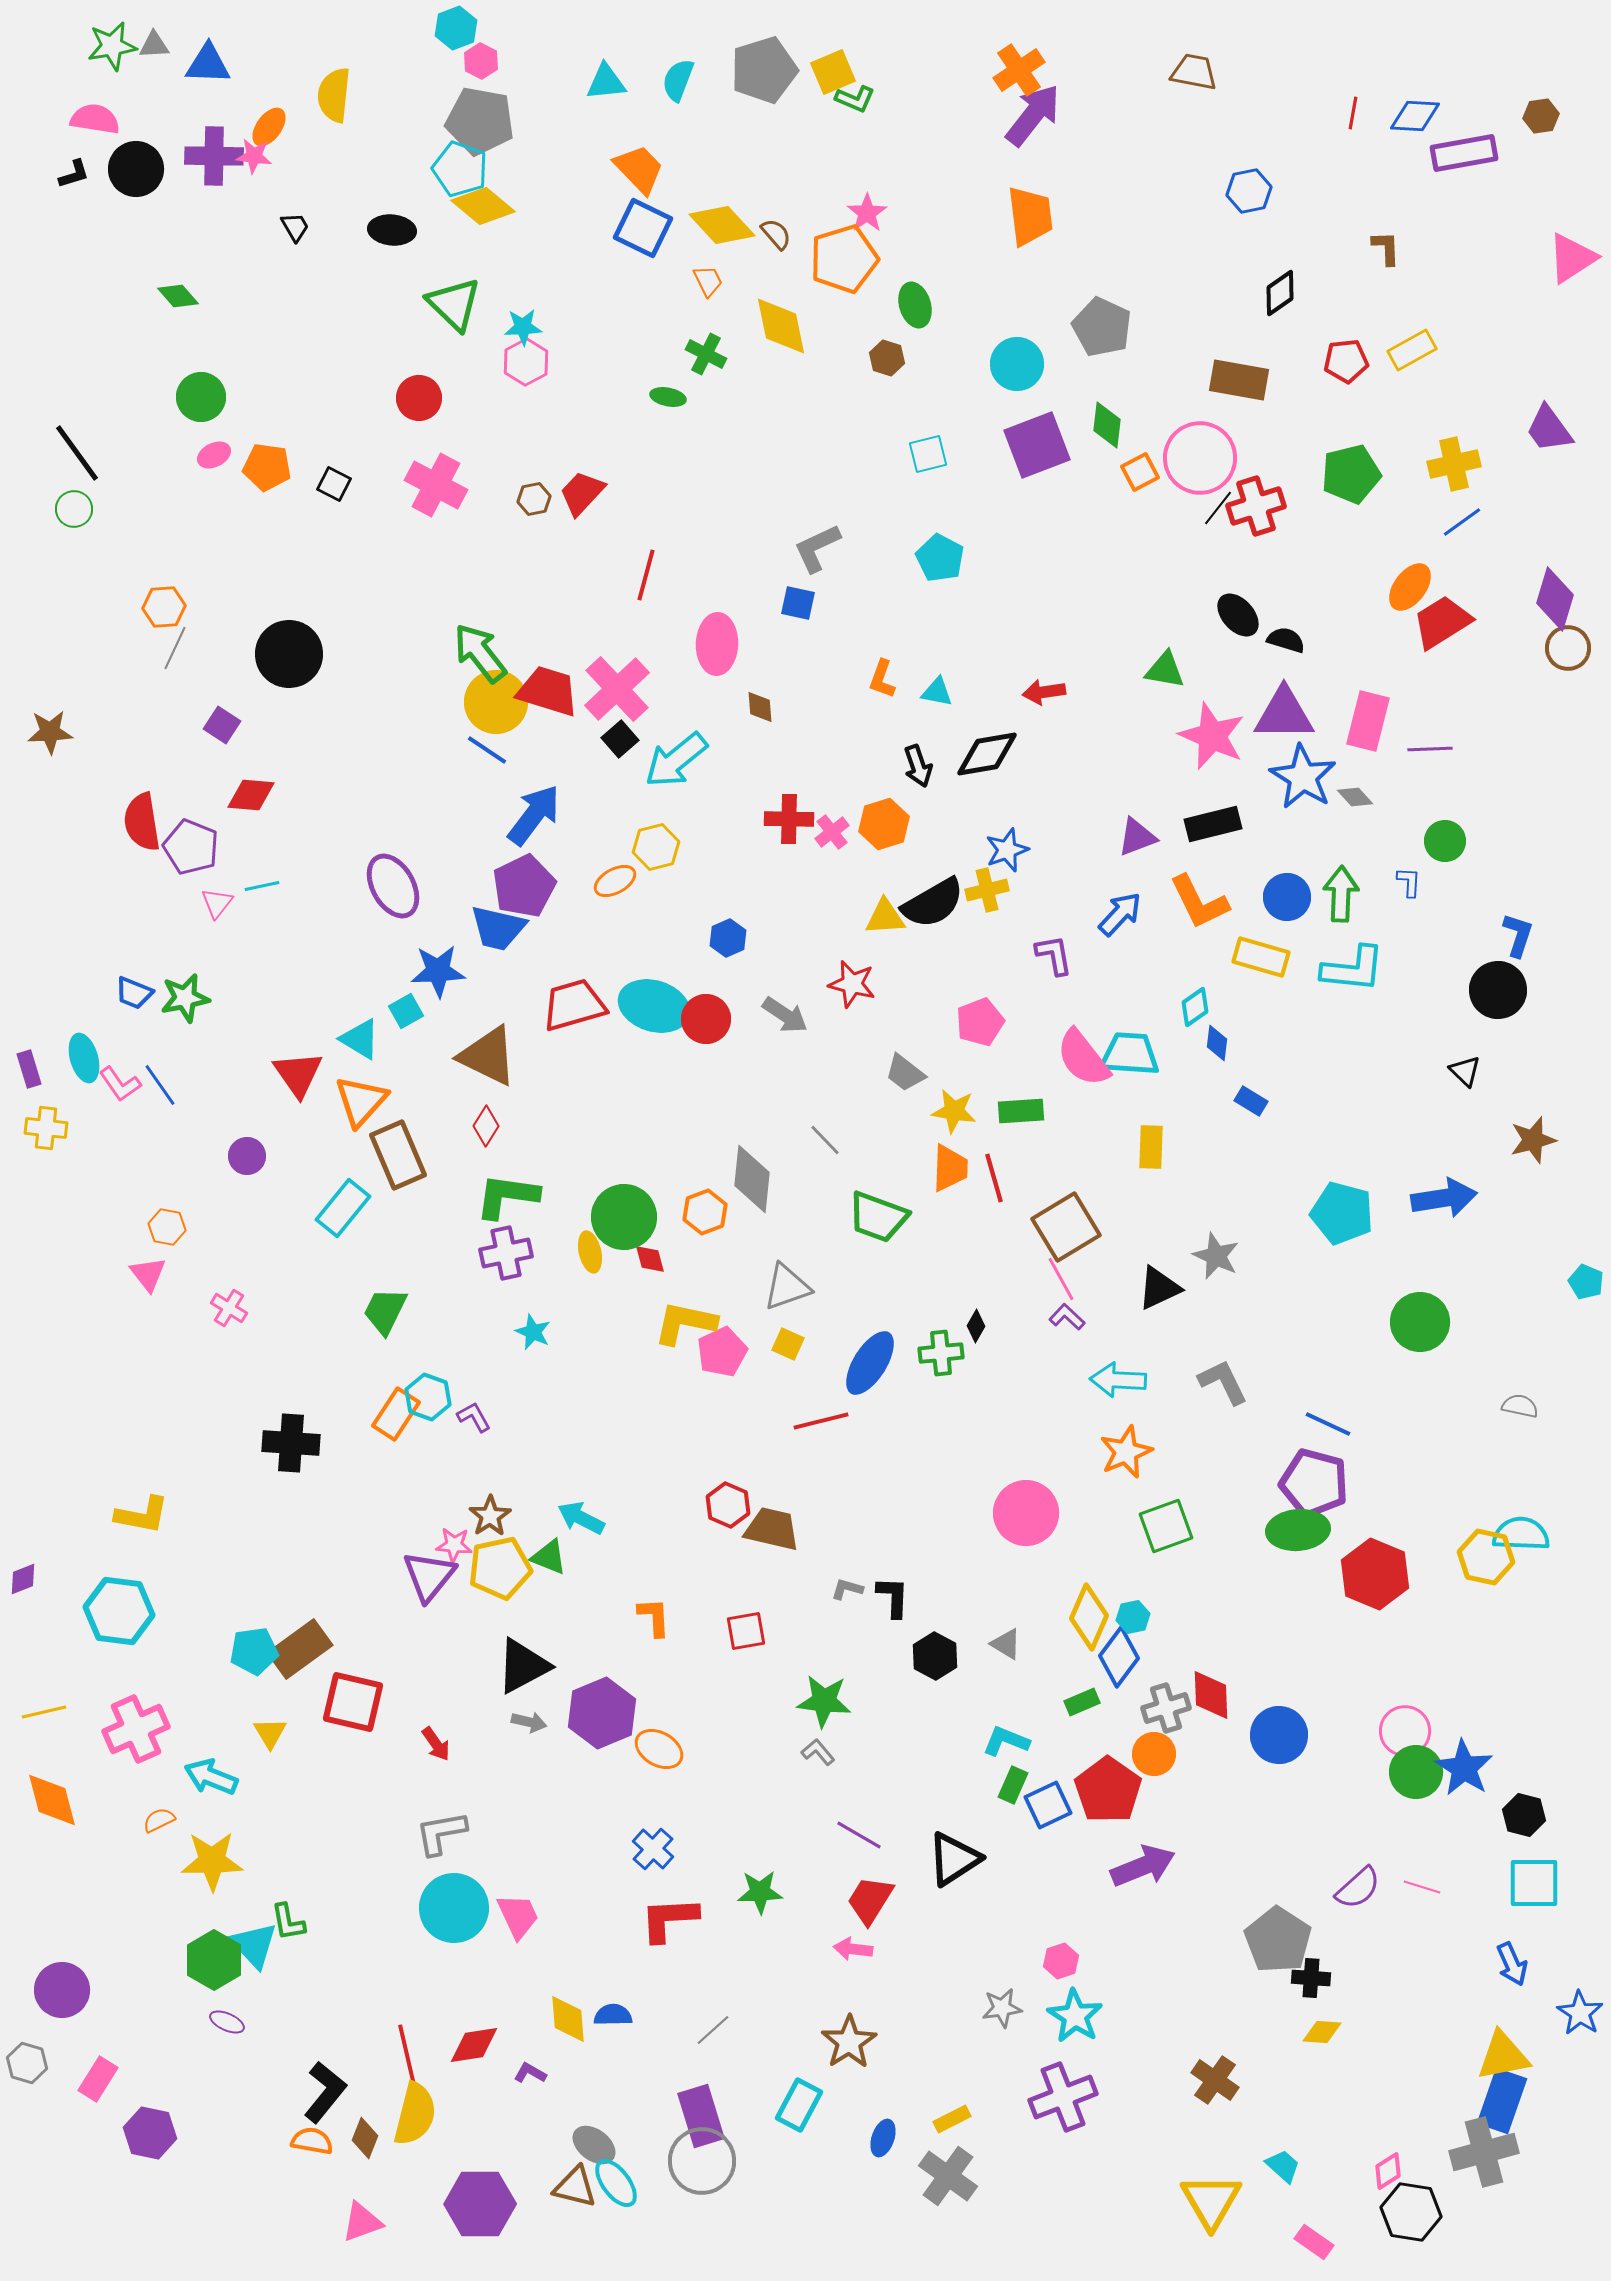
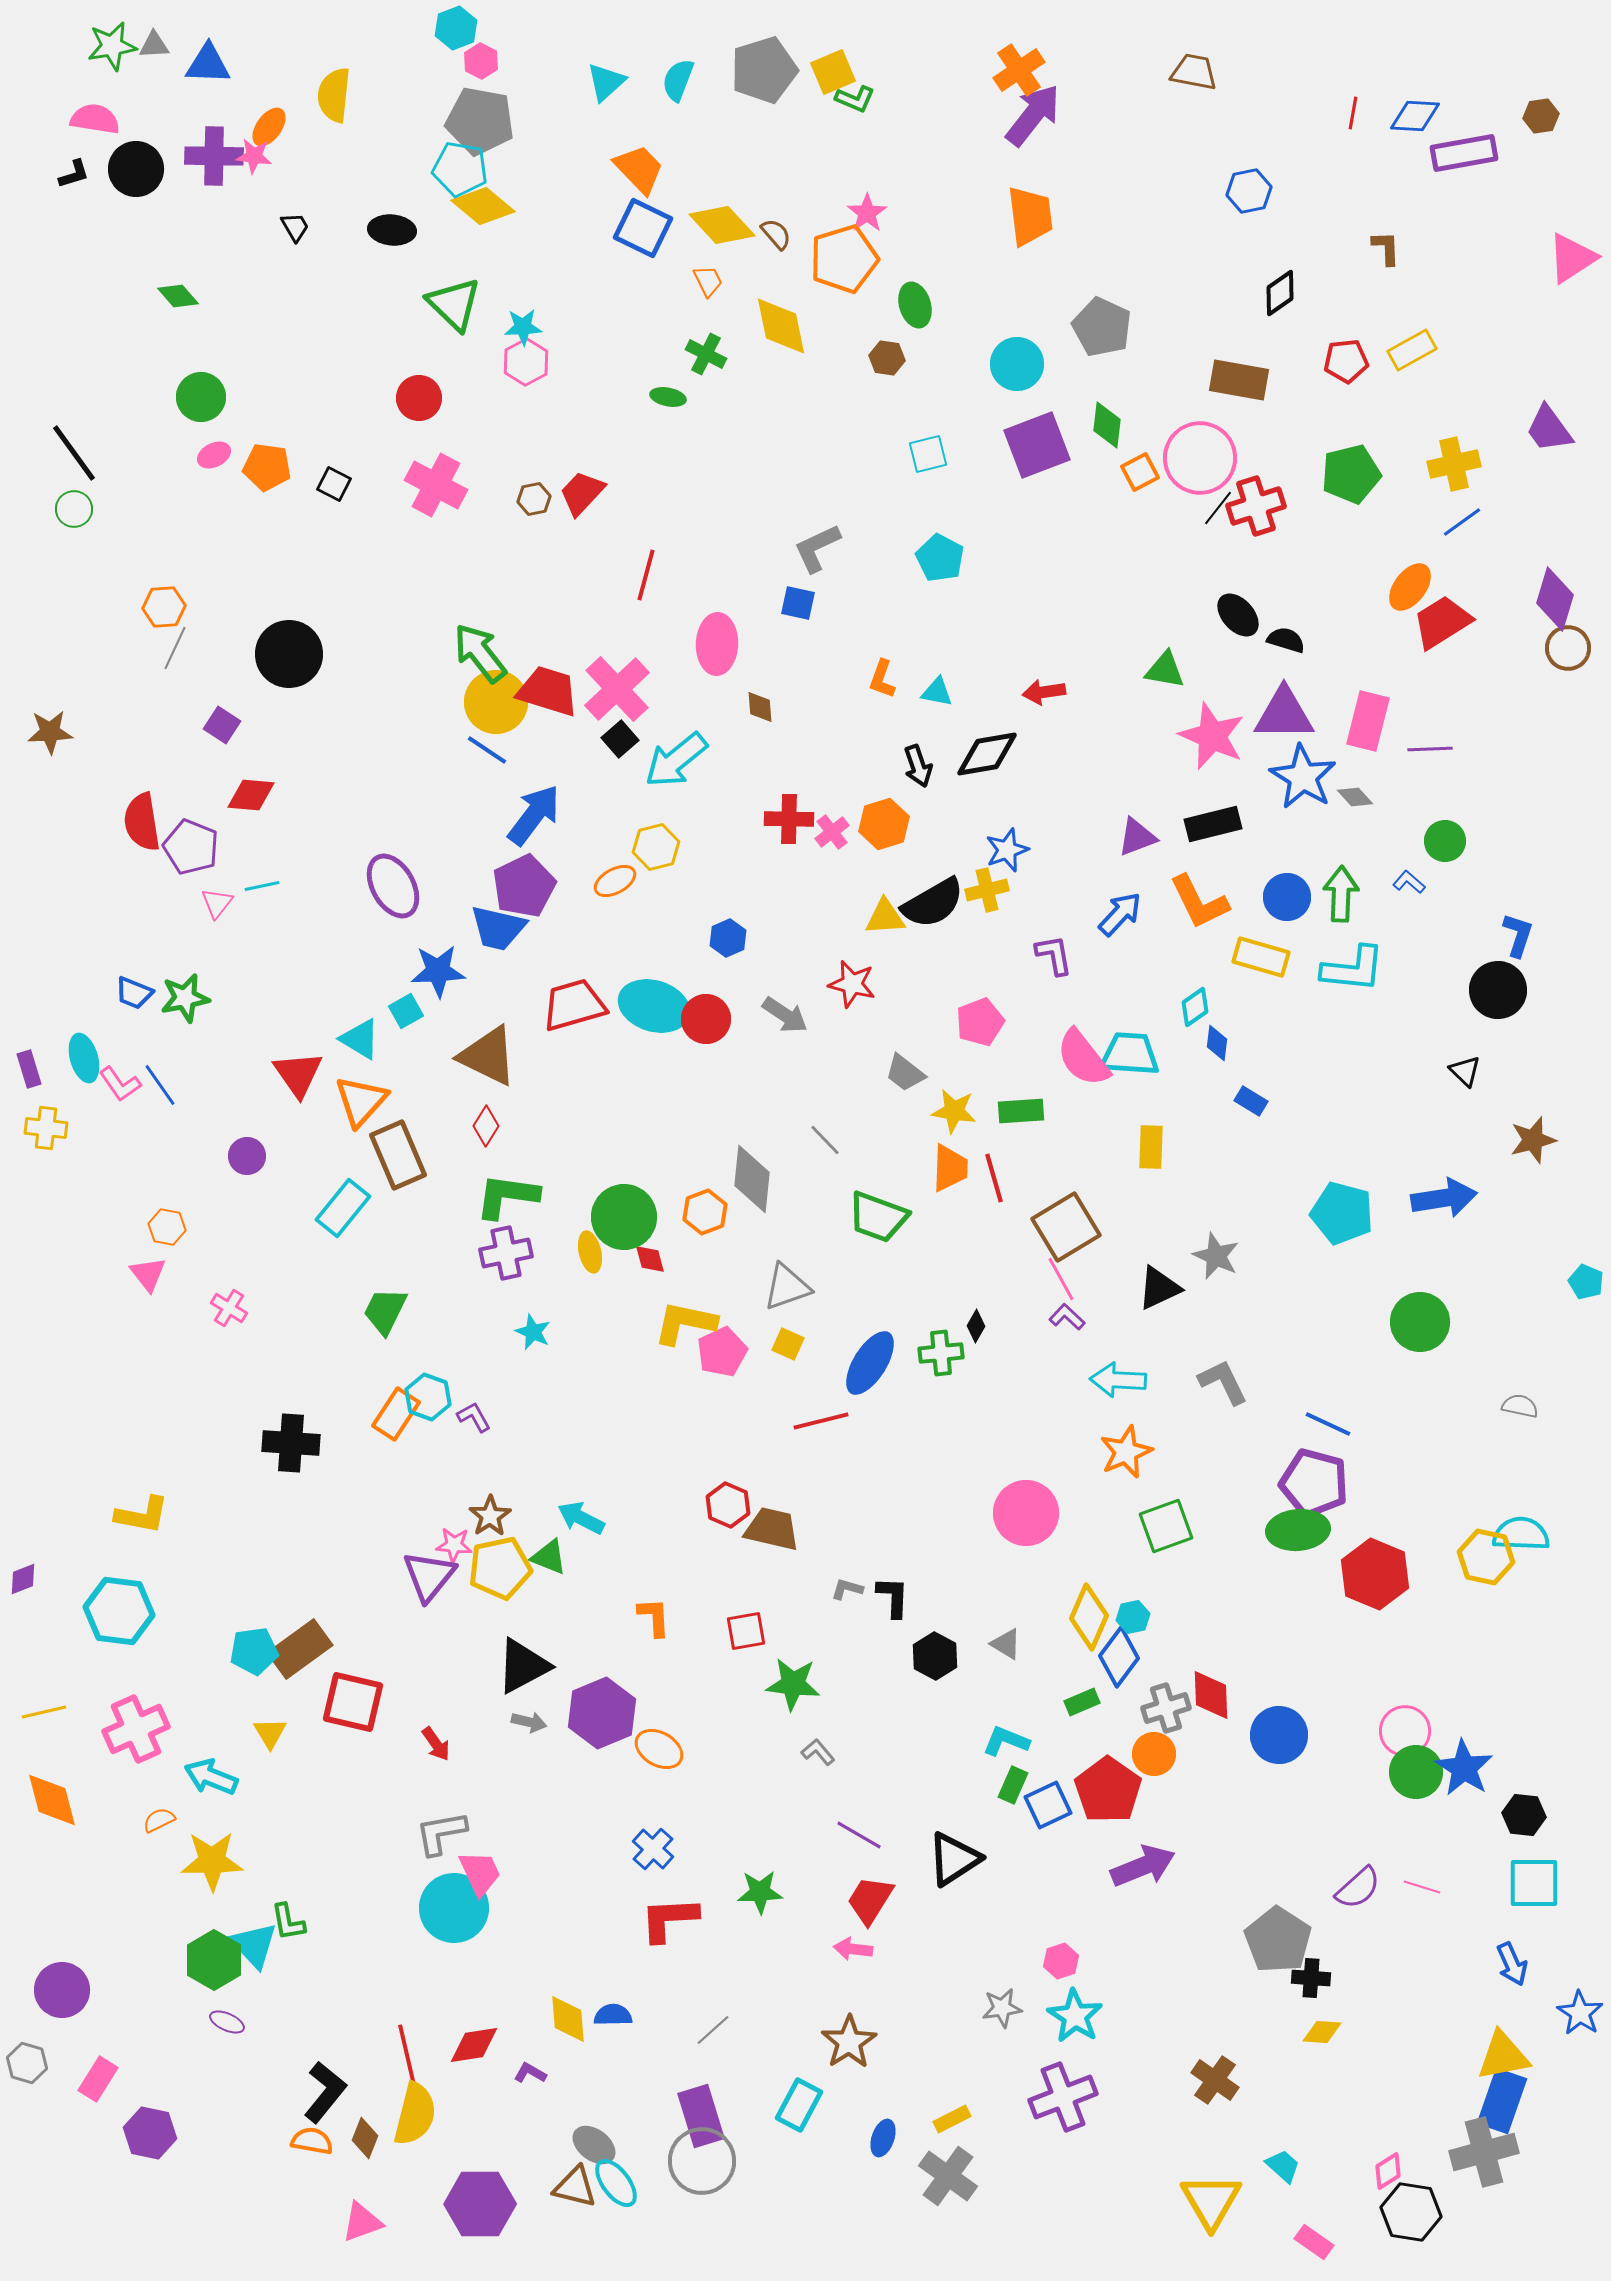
cyan triangle at (606, 82): rotated 36 degrees counterclockwise
cyan pentagon at (460, 169): rotated 10 degrees counterclockwise
brown hexagon at (887, 358): rotated 8 degrees counterclockwise
black line at (77, 453): moved 3 px left
blue L-shape at (1409, 882): rotated 52 degrees counterclockwise
green star at (824, 1701): moved 31 px left, 17 px up
black hexagon at (1524, 1815): rotated 9 degrees counterclockwise
pink trapezoid at (518, 1916): moved 38 px left, 43 px up
